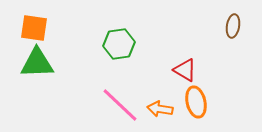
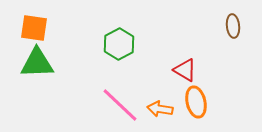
brown ellipse: rotated 15 degrees counterclockwise
green hexagon: rotated 20 degrees counterclockwise
